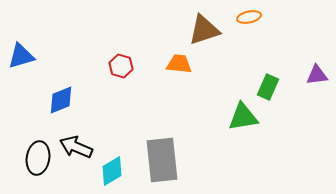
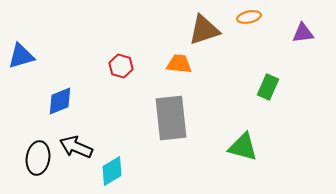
purple triangle: moved 14 px left, 42 px up
blue diamond: moved 1 px left, 1 px down
green triangle: moved 30 px down; rotated 24 degrees clockwise
gray rectangle: moved 9 px right, 42 px up
